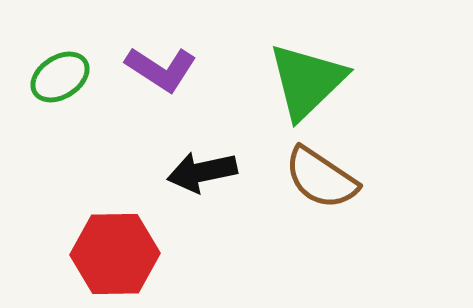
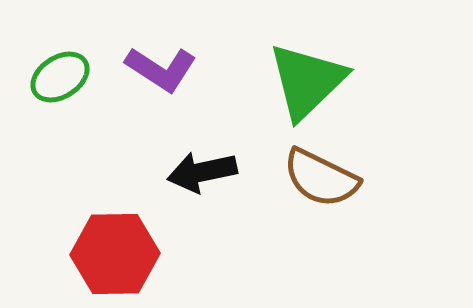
brown semicircle: rotated 8 degrees counterclockwise
